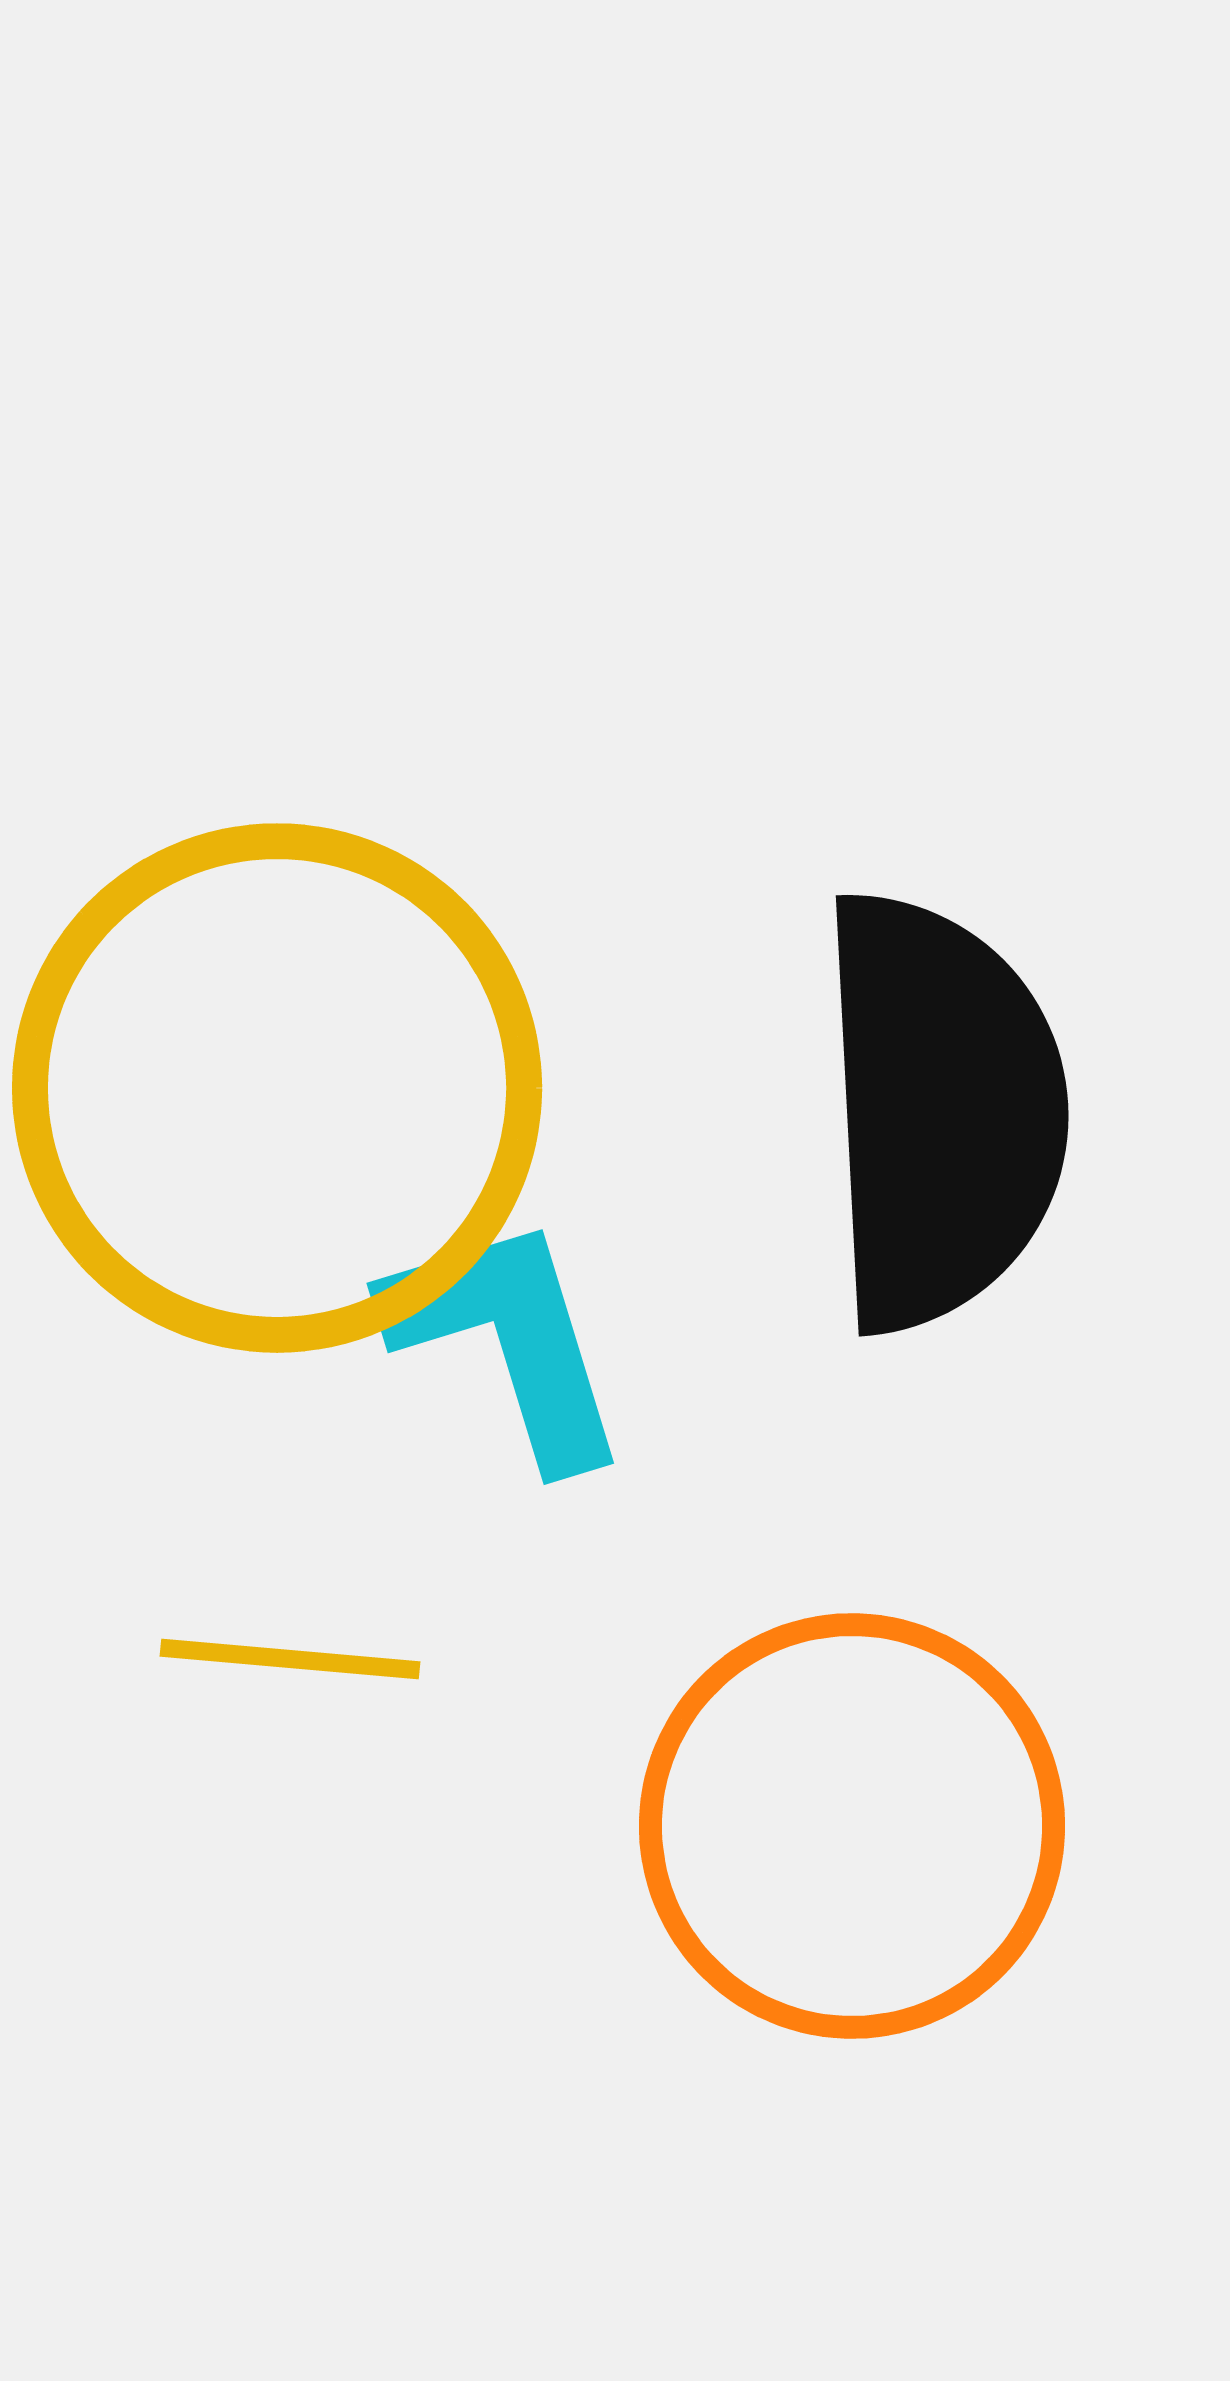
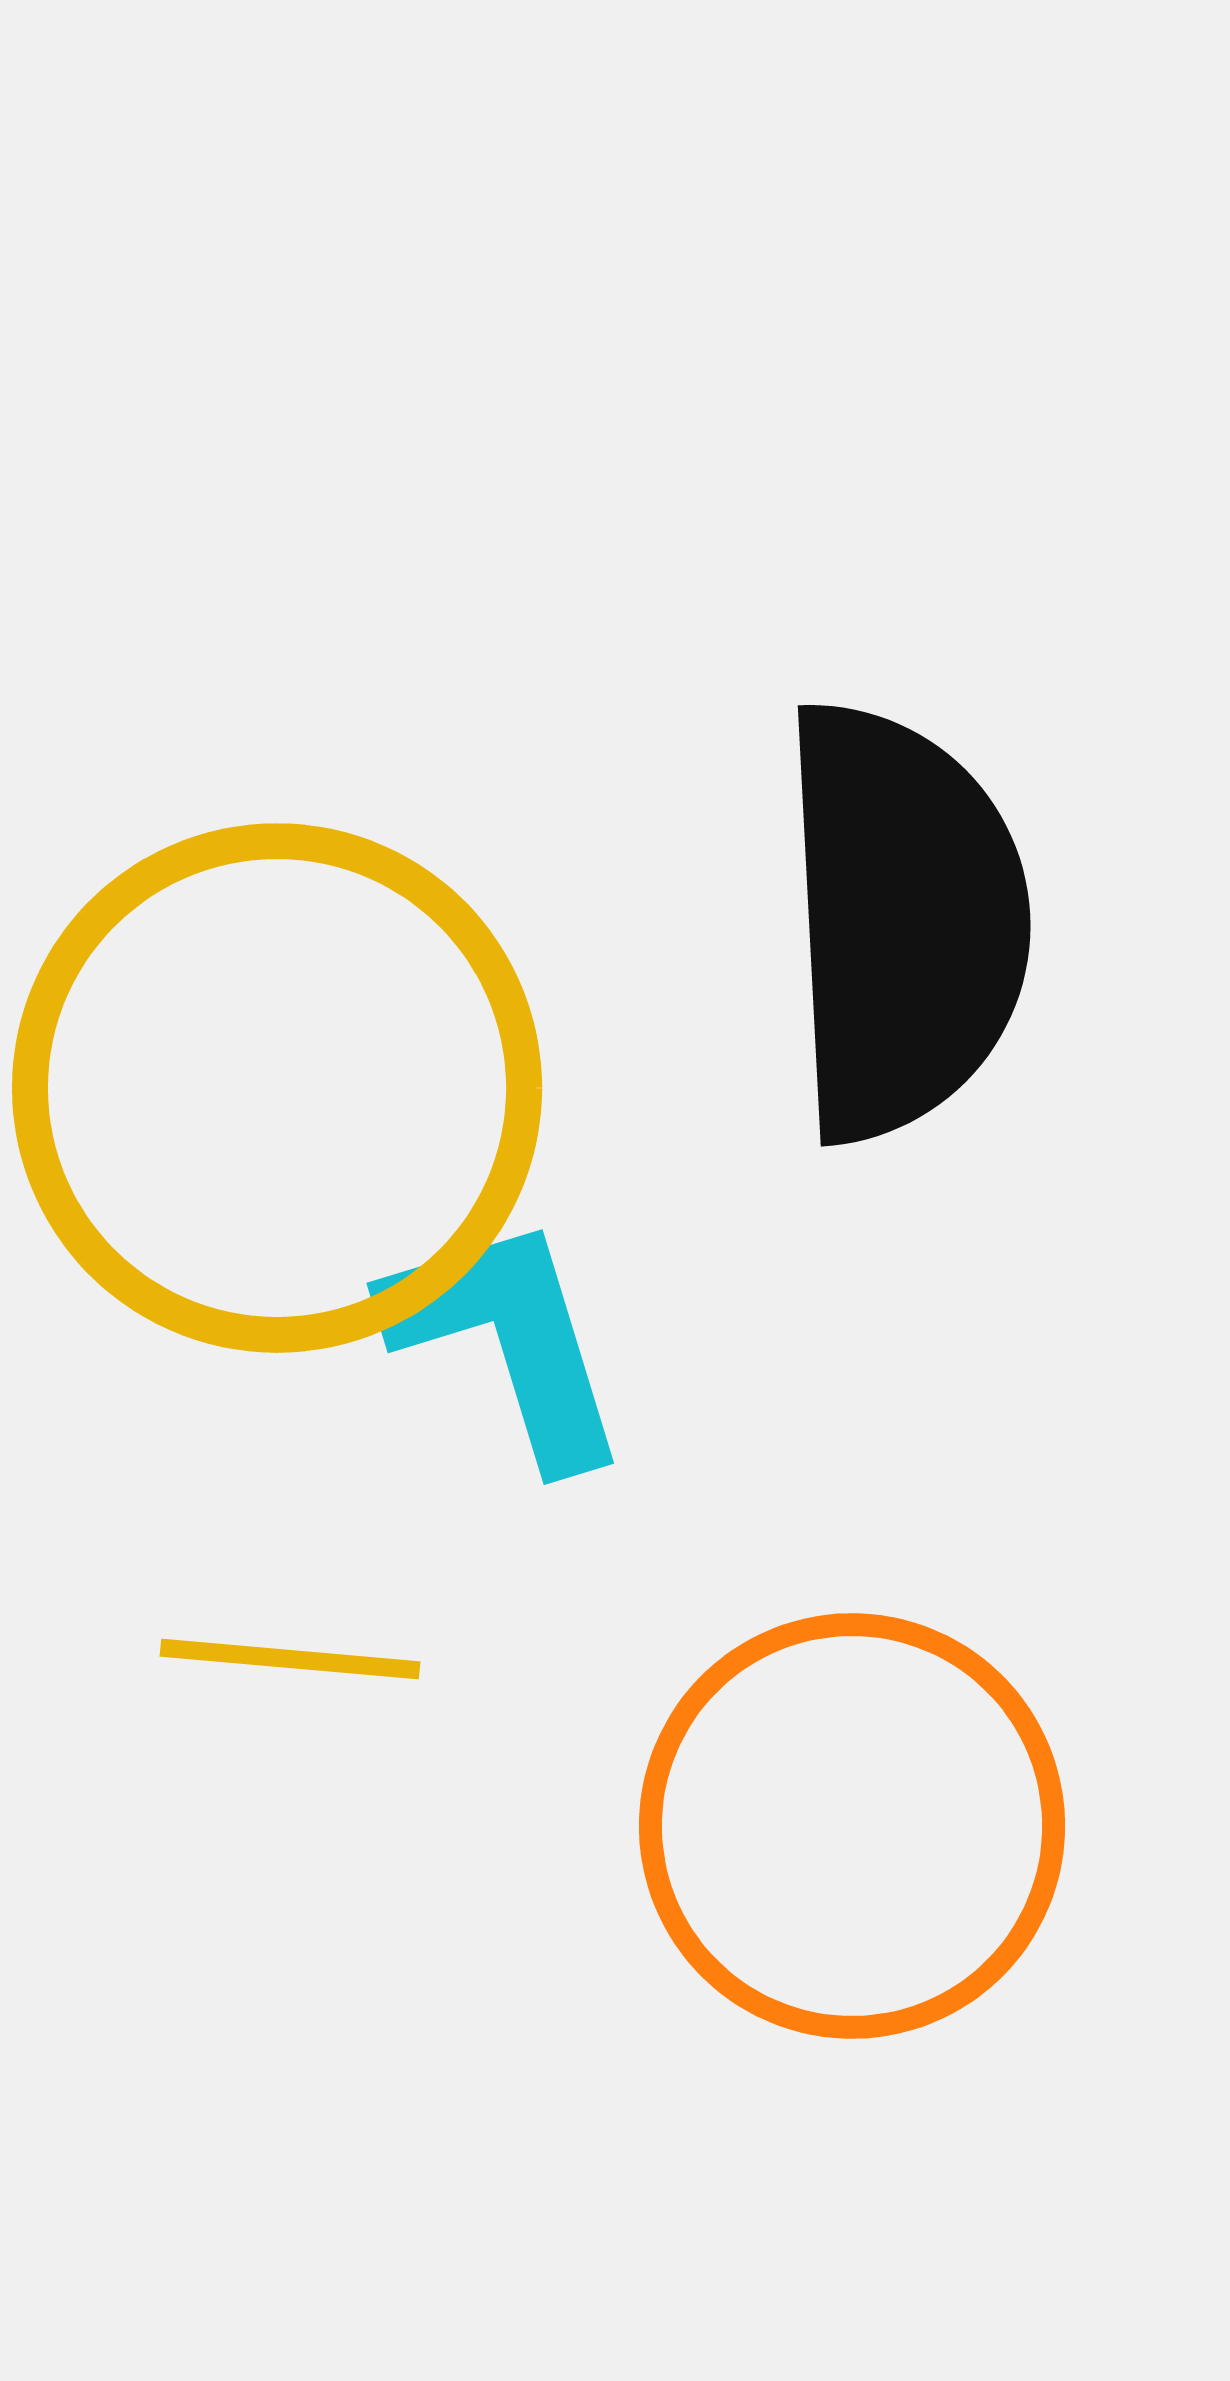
black semicircle: moved 38 px left, 190 px up
